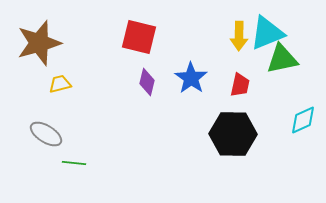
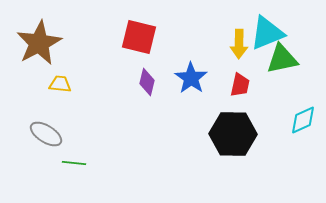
yellow arrow: moved 8 px down
brown star: rotated 12 degrees counterclockwise
yellow trapezoid: rotated 20 degrees clockwise
